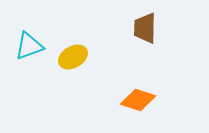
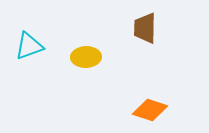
yellow ellipse: moved 13 px right; rotated 28 degrees clockwise
orange diamond: moved 12 px right, 10 px down
